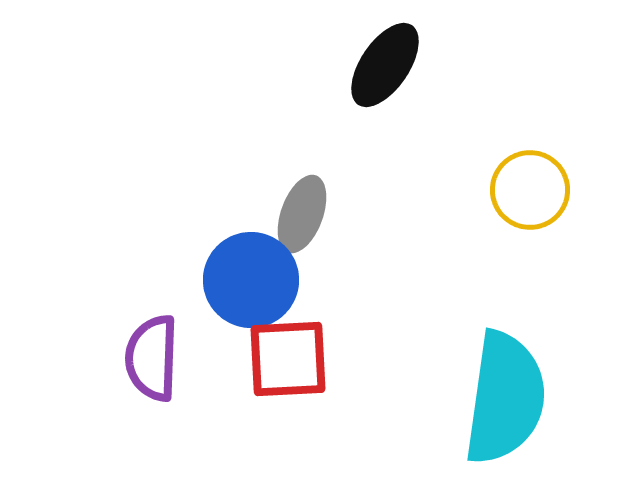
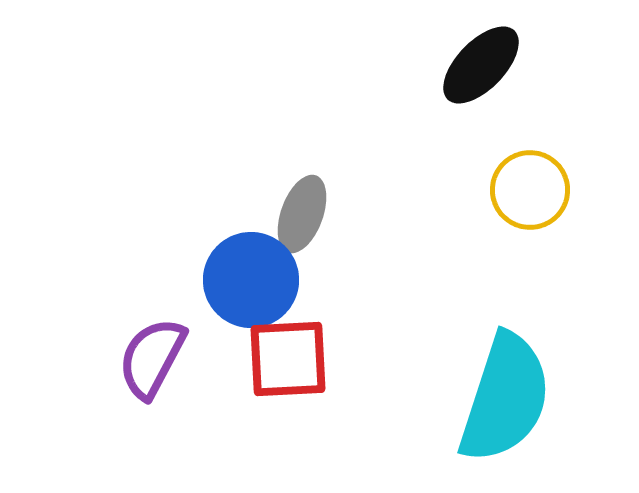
black ellipse: moved 96 px right; rotated 10 degrees clockwise
purple semicircle: rotated 26 degrees clockwise
cyan semicircle: rotated 10 degrees clockwise
